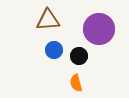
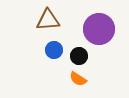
orange semicircle: moved 2 px right, 4 px up; rotated 42 degrees counterclockwise
